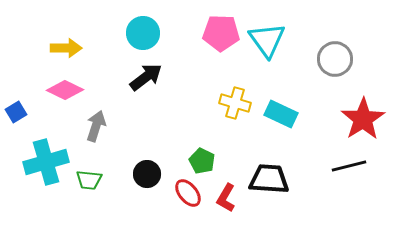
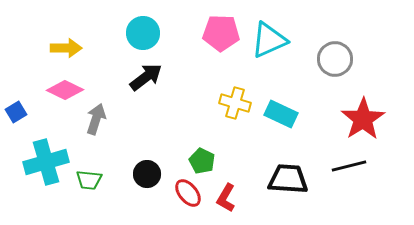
cyan triangle: moved 2 px right; rotated 42 degrees clockwise
gray arrow: moved 7 px up
black trapezoid: moved 19 px right
